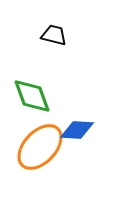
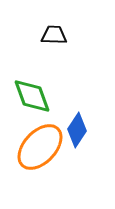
black trapezoid: rotated 12 degrees counterclockwise
blue diamond: rotated 60 degrees counterclockwise
